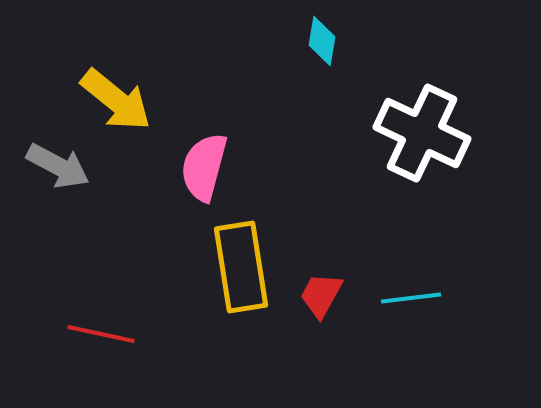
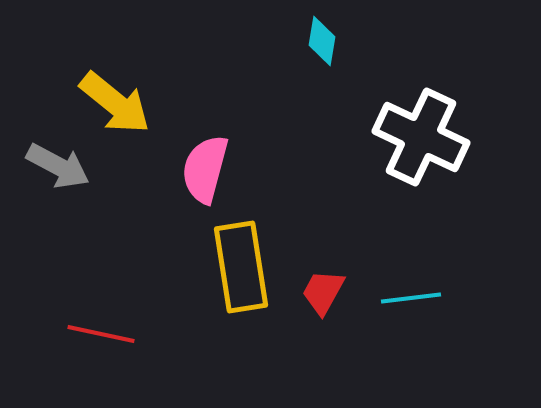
yellow arrow: moved 1 px left, 3 px down
white cross: moved 1 px left, 4 px down
pink semicircle: moved 1 px right, 2 px down
red trapezoid: moved 2 px right, 3 px up
